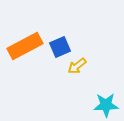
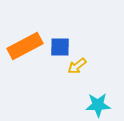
blue square: rotated 25 degrees clockwise
cyan star: moved 8 px left
